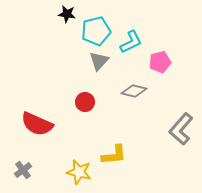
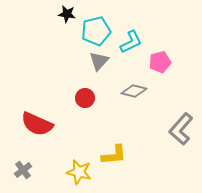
red circle: moved 4 px up
